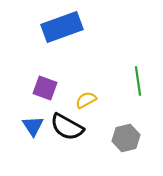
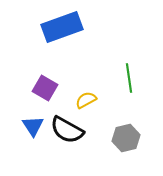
green line: moved 9 px left, 3 px up
purple square: rotated 10 degrees clockwise
black semicircle: moved 3 px down
